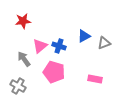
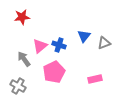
red star: moved 1 px left, 4 px up
blue triangle: rotated 24 degrees counterclockwise
blue cross: moved 1 px up
pink pentagon: rotated 30 degrees clockwise
pink rectangle: rotated 24 degrees counterclockwise
